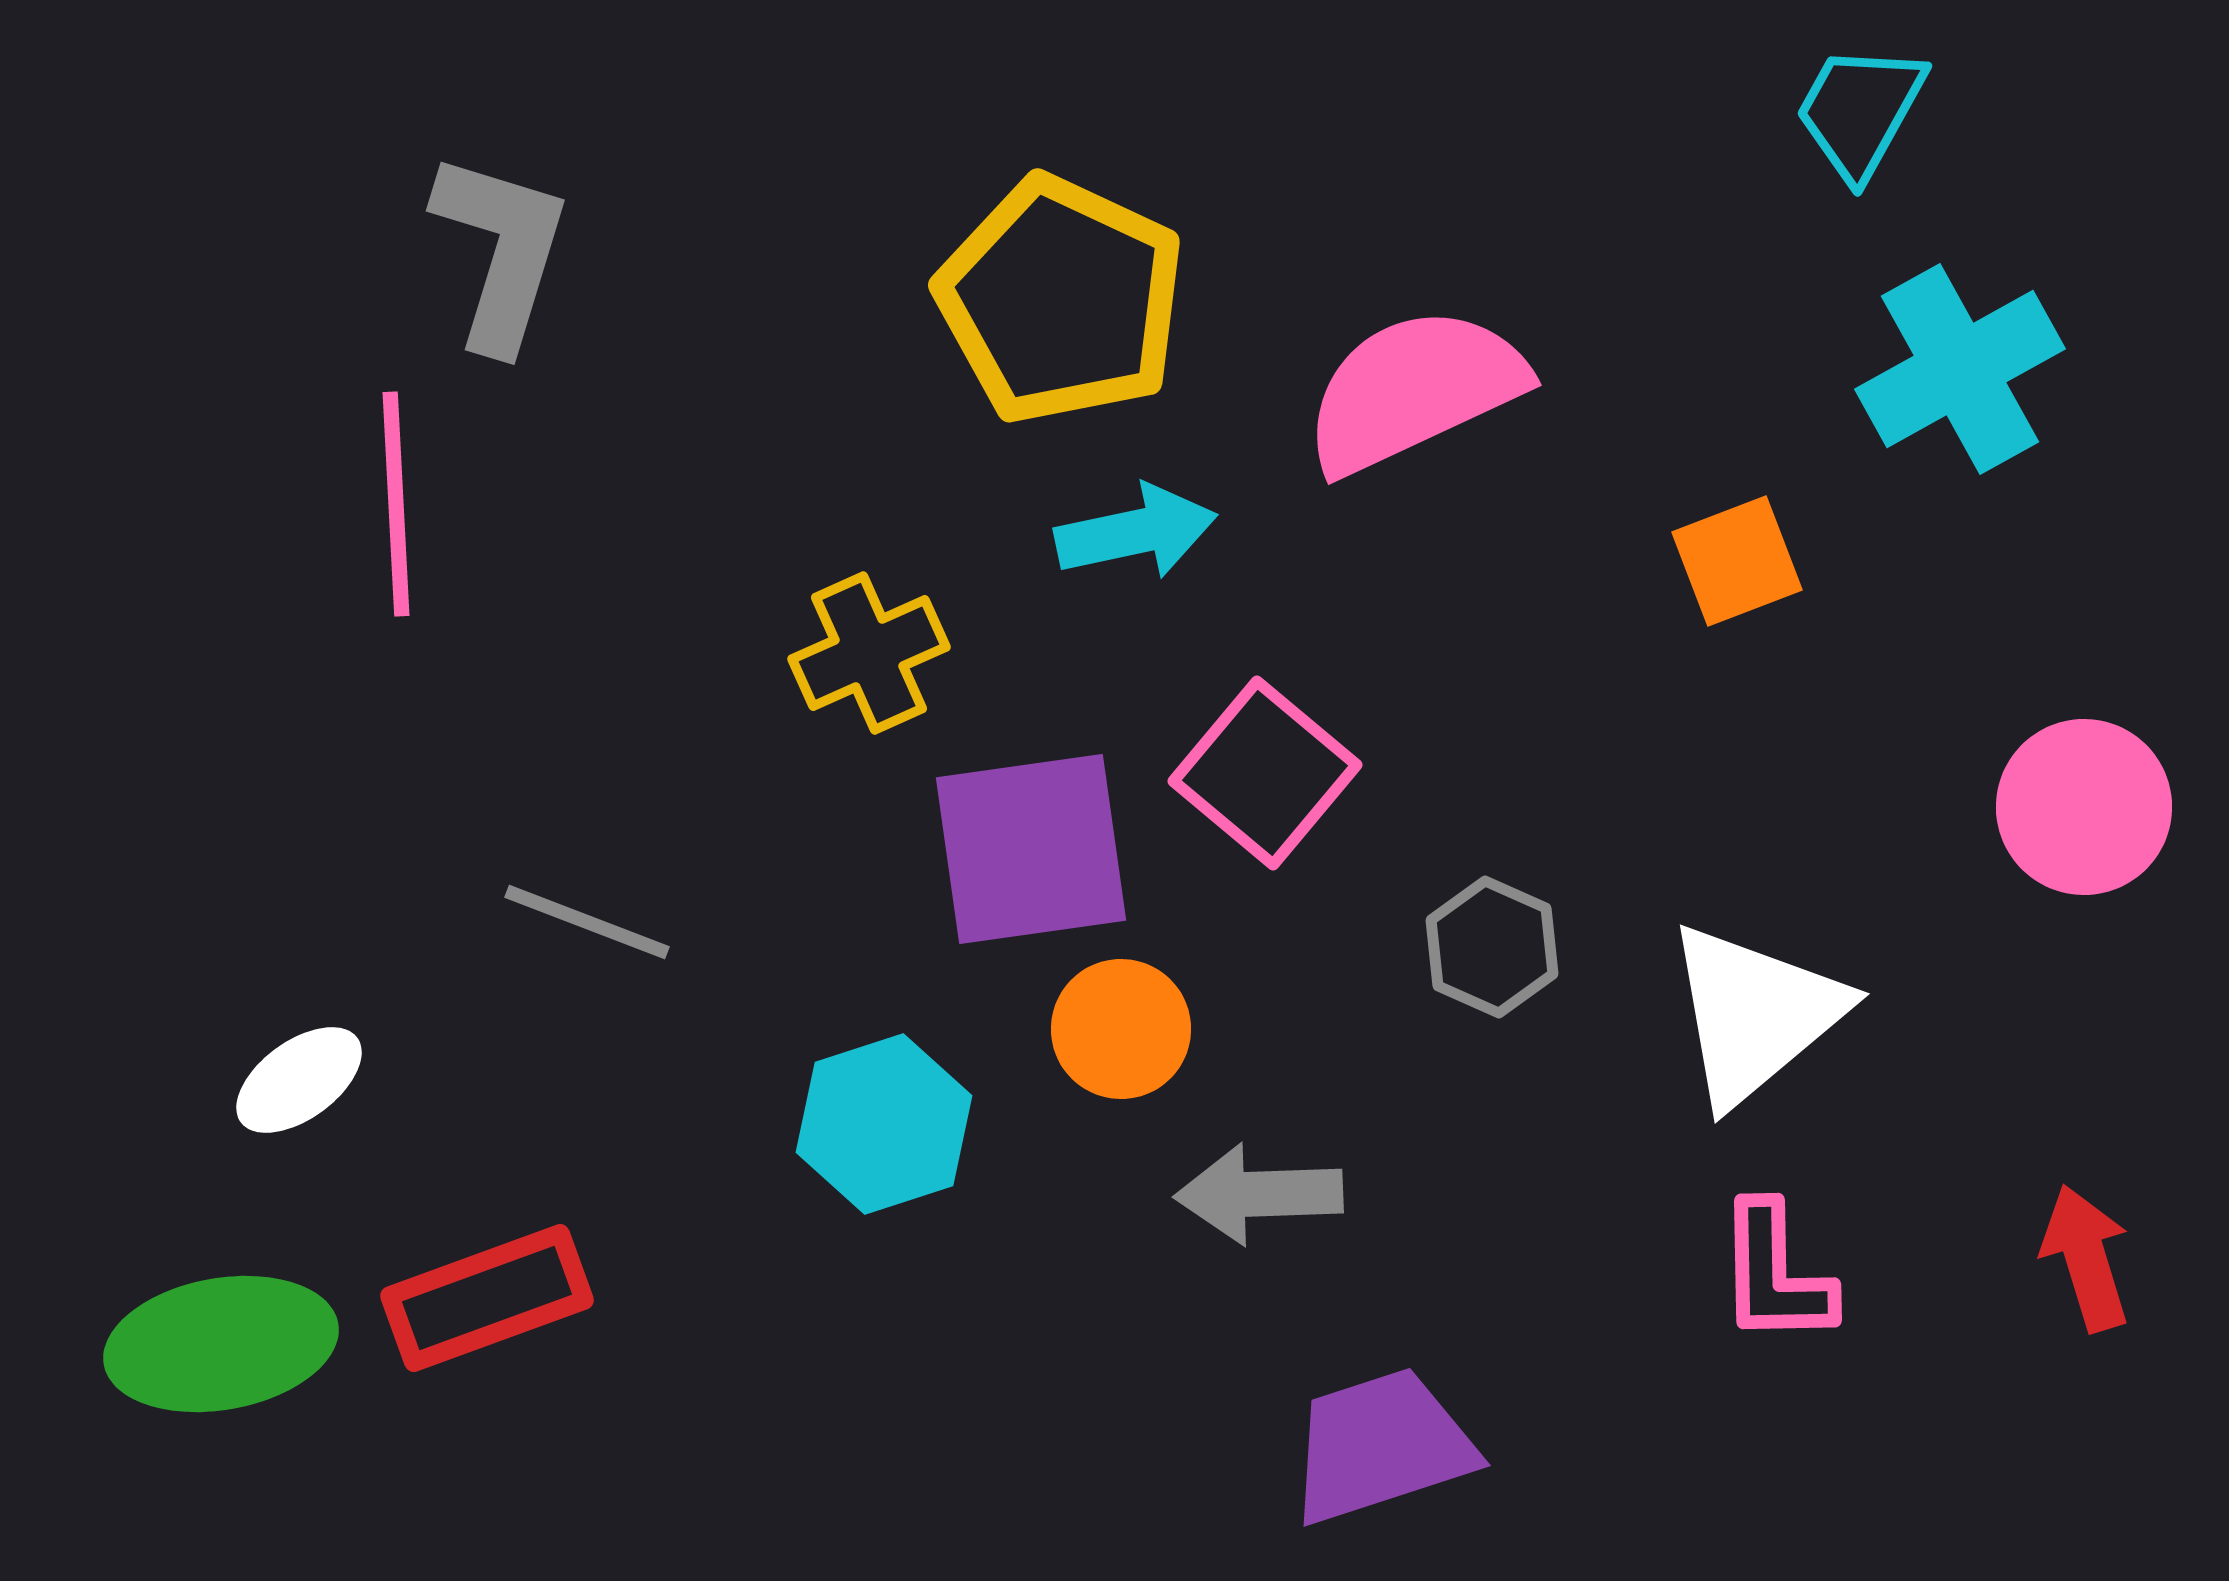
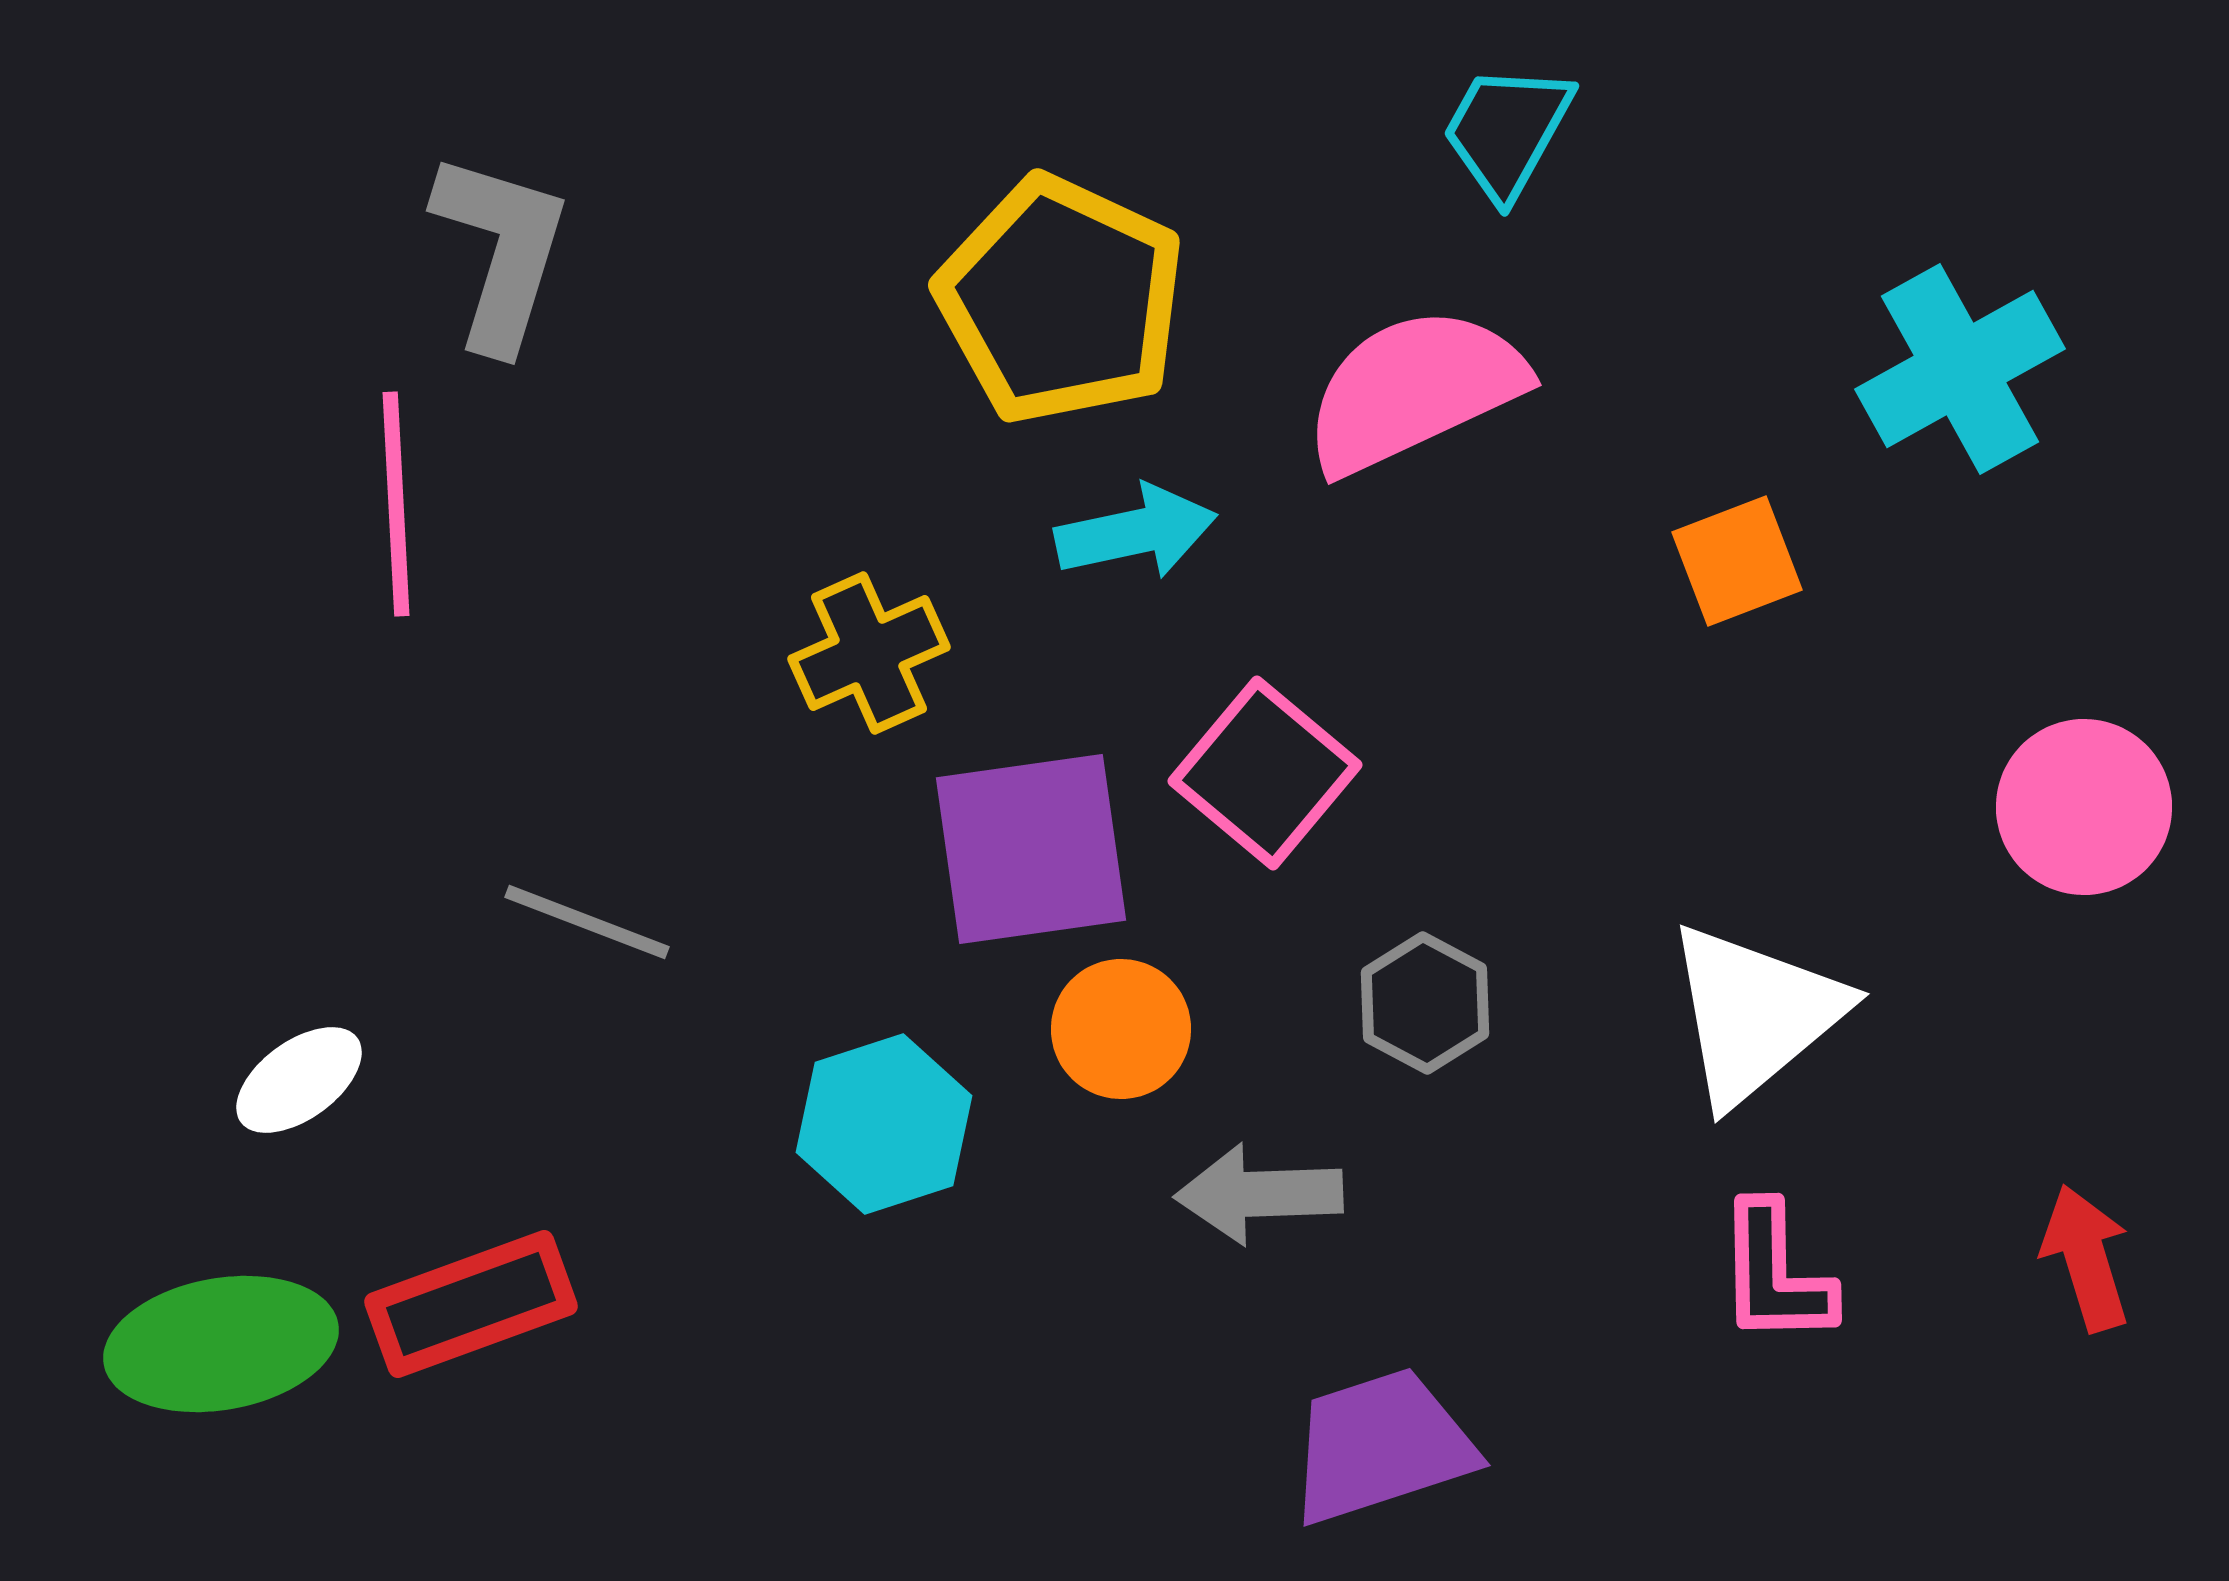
cyan trapezoid: moved 353 px left, 20 px down
gray hexagon: moved 67 px left, 56 px down; rotated 4 degrees clockwise
red rectangle: moved 16 px left, 6 px down
